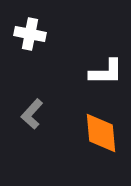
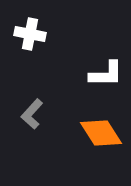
white L-shape: moved 2 px down
orange diamond: rotated 27 degrees counterclockwise
